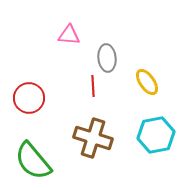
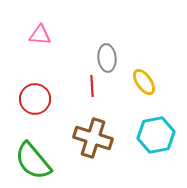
pink triangle: moved 29 px left
yellow ellipse: moved 3 px left
red line: moved 1 px left
red circle: moved 6 px right, 1 px down
